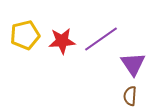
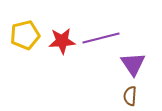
purple line: moved 1 px up; rotated 21 degrees clockwise
